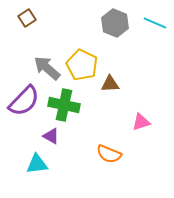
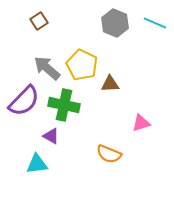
brown square: moved 12 px right, 3 px down
pink triangle: moved 1 px down
